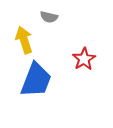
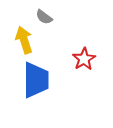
gray semicircle: moved 5 px left; rotated 24 degrees clockwise
blue trapezoid: rotated 21 degrees counterclockwise
